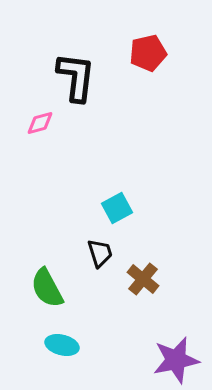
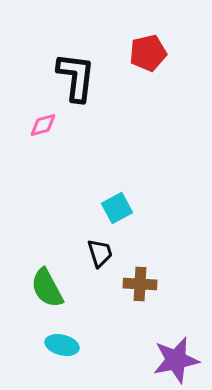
pink diamond: moved 3 px right, 2 px down
brown cross: moved 3 px left, 5 px down; rotated 36 degrees counterclockwise
